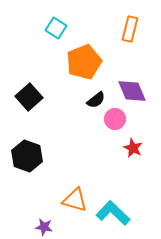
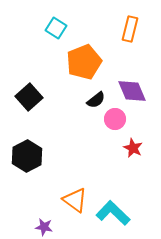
black hexagon: rotated 12 degrees clockwise
orange triangle: rotated 20 degrees clockwise
